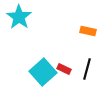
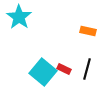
cyan square: rotated 8 degrees counterclockwise
